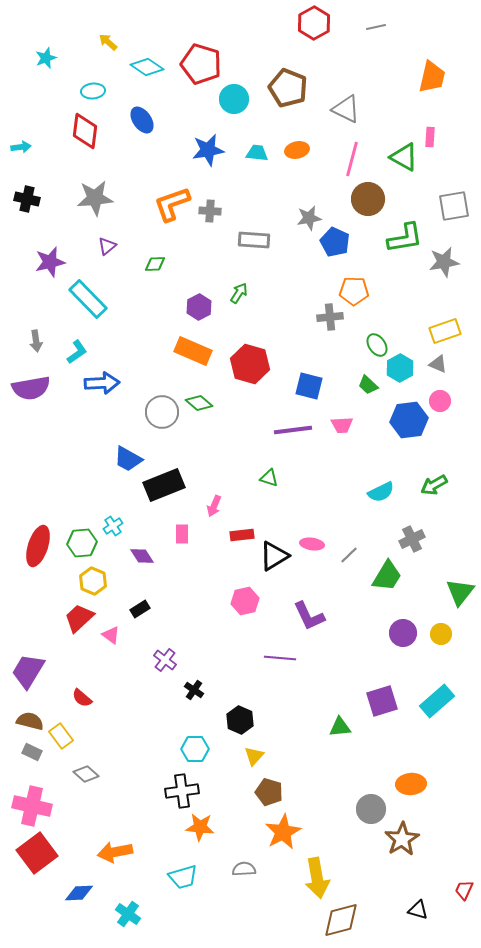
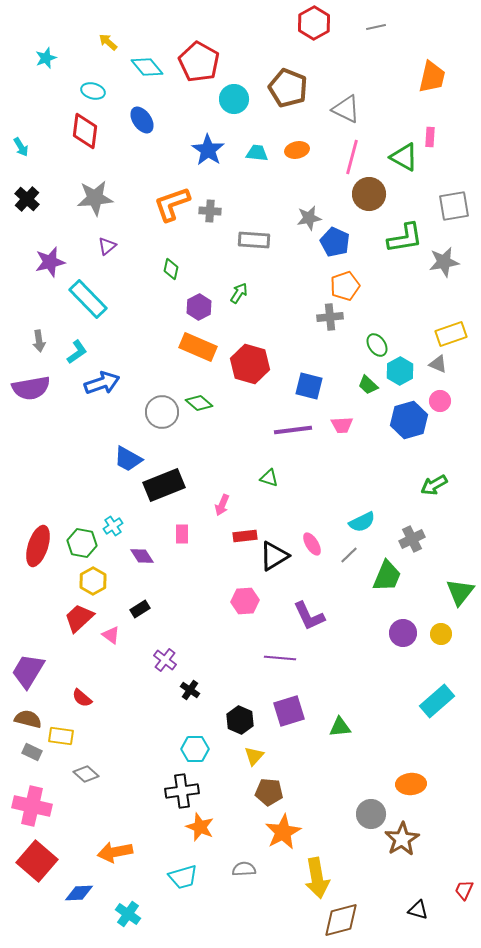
red pentagon at (201, 64): moved 2 px left, 2 px up; rotated 12 degrees clockwise
cyan diamond at (147, 67): rotated 16 degrees clockwise
cyan ellipse at (93, 91): rotated 20 degrees clockwise
cyan arrow at (21, 147): rotated 66 degrees clockwise
blue star at (208, 150): rotated 28 degrees counterclockwise
pink line at (352, 159): moved 2 px up
black cross at (27, 199): rotated 30 degrees clockwise
brown circle at (368, 199): moved 1 px right, 5 px up
green diamond at (155, 264): moved 16 px right, 5 px down; rotated 75 degrees counterclockwise
orange pentagon at (354, 291): moved 9 px left, 5 px up; rotated 20 degrees counterclockwise
yellow rectangle at (445, 331): moved 6 px right, 3 px down
gray arrow at (36, 341): moved 3 px right
orange rectangle at (193, 351): moved 5 px right, 4 px up
cyan hexagon at (400, 368): moved 3 px down
blue arrow at (102, 383): rotated 16 degrees counterclockwise
blue hexagon at (409, 420): rotated 9 degrees counterclockwise
cyan semicircle at (381, 492): moved 19 px left, 30 px down
pink arrow at (214, 506): moved 8 px right, 1 px up
red rectangle at (242, 535): moved 3 px right, 1 px down
green hexagon at (82, 543): rotated 16 degrees clockwise
pink ellipse at (312, 544): rotated 50 degrees clockwise
green trapezoid at (387, 576): rotated 8 degrees counterclockwise
yellow hexagon at (93, 581): rotated 8 degrees clockwise
pink hexagon at (245, 601): rotated 8 degrees clockwise
black cross at (194, 690): moved 4 px left
purple square at (382, 701): moved 93 px left, 10 px down
brown semicircle at (30, 721): moved 2 px left, 2 px up
yellow rectangle at (61, 736): rotated 45 degrees counterclockwise
brown pentagon at (269, 792): rotated 12 degrees counterclockwise
gray circle at (371, 809): moved 5 px down
orange star at (200, 827): rotated 16 degrees clockwise
red square at (37, 853): moved 8 px down; rotated 12 degrees counterclockwise
